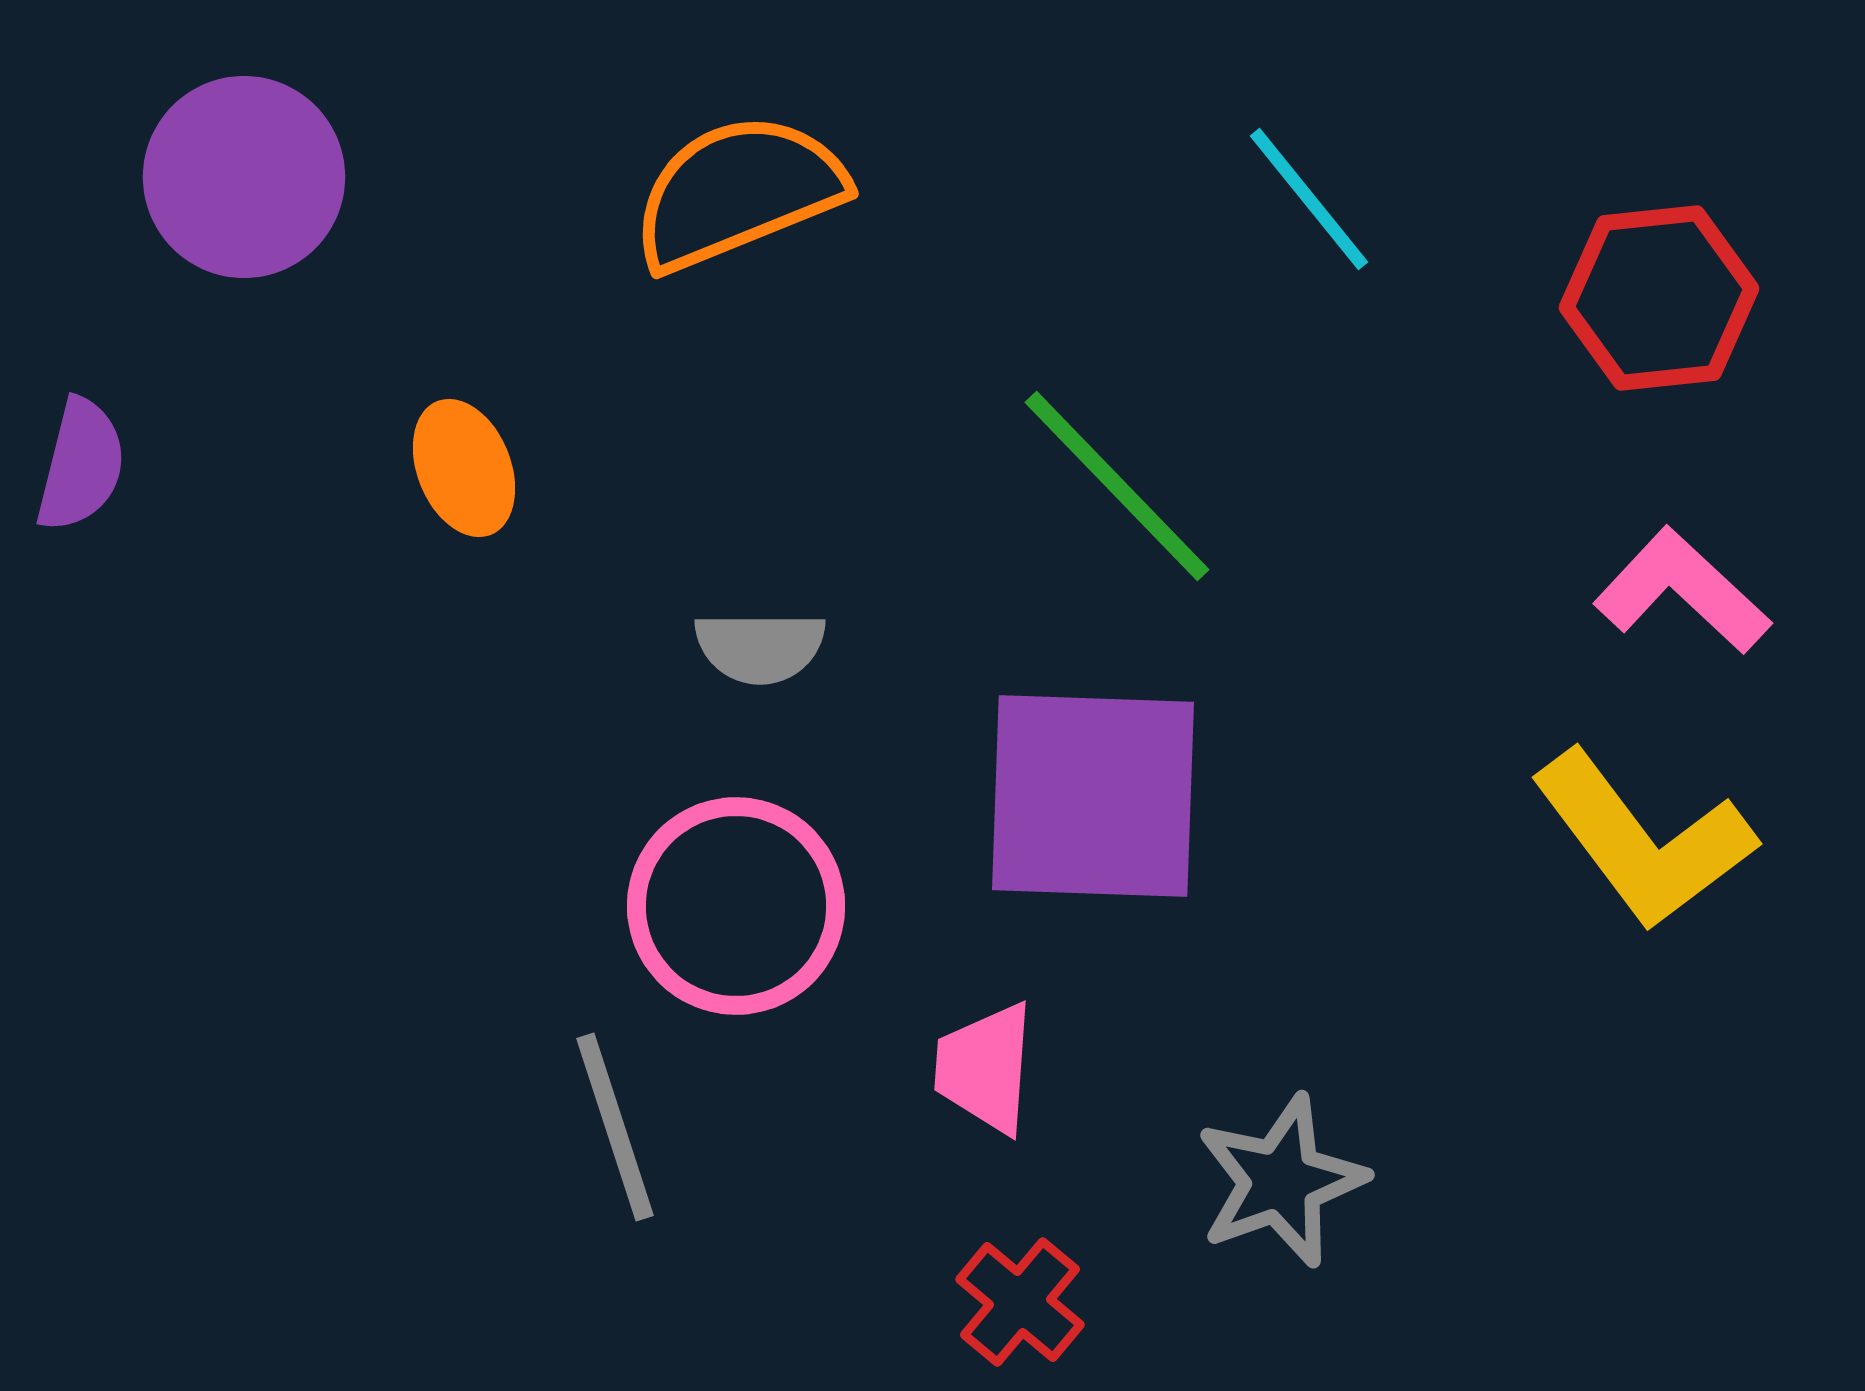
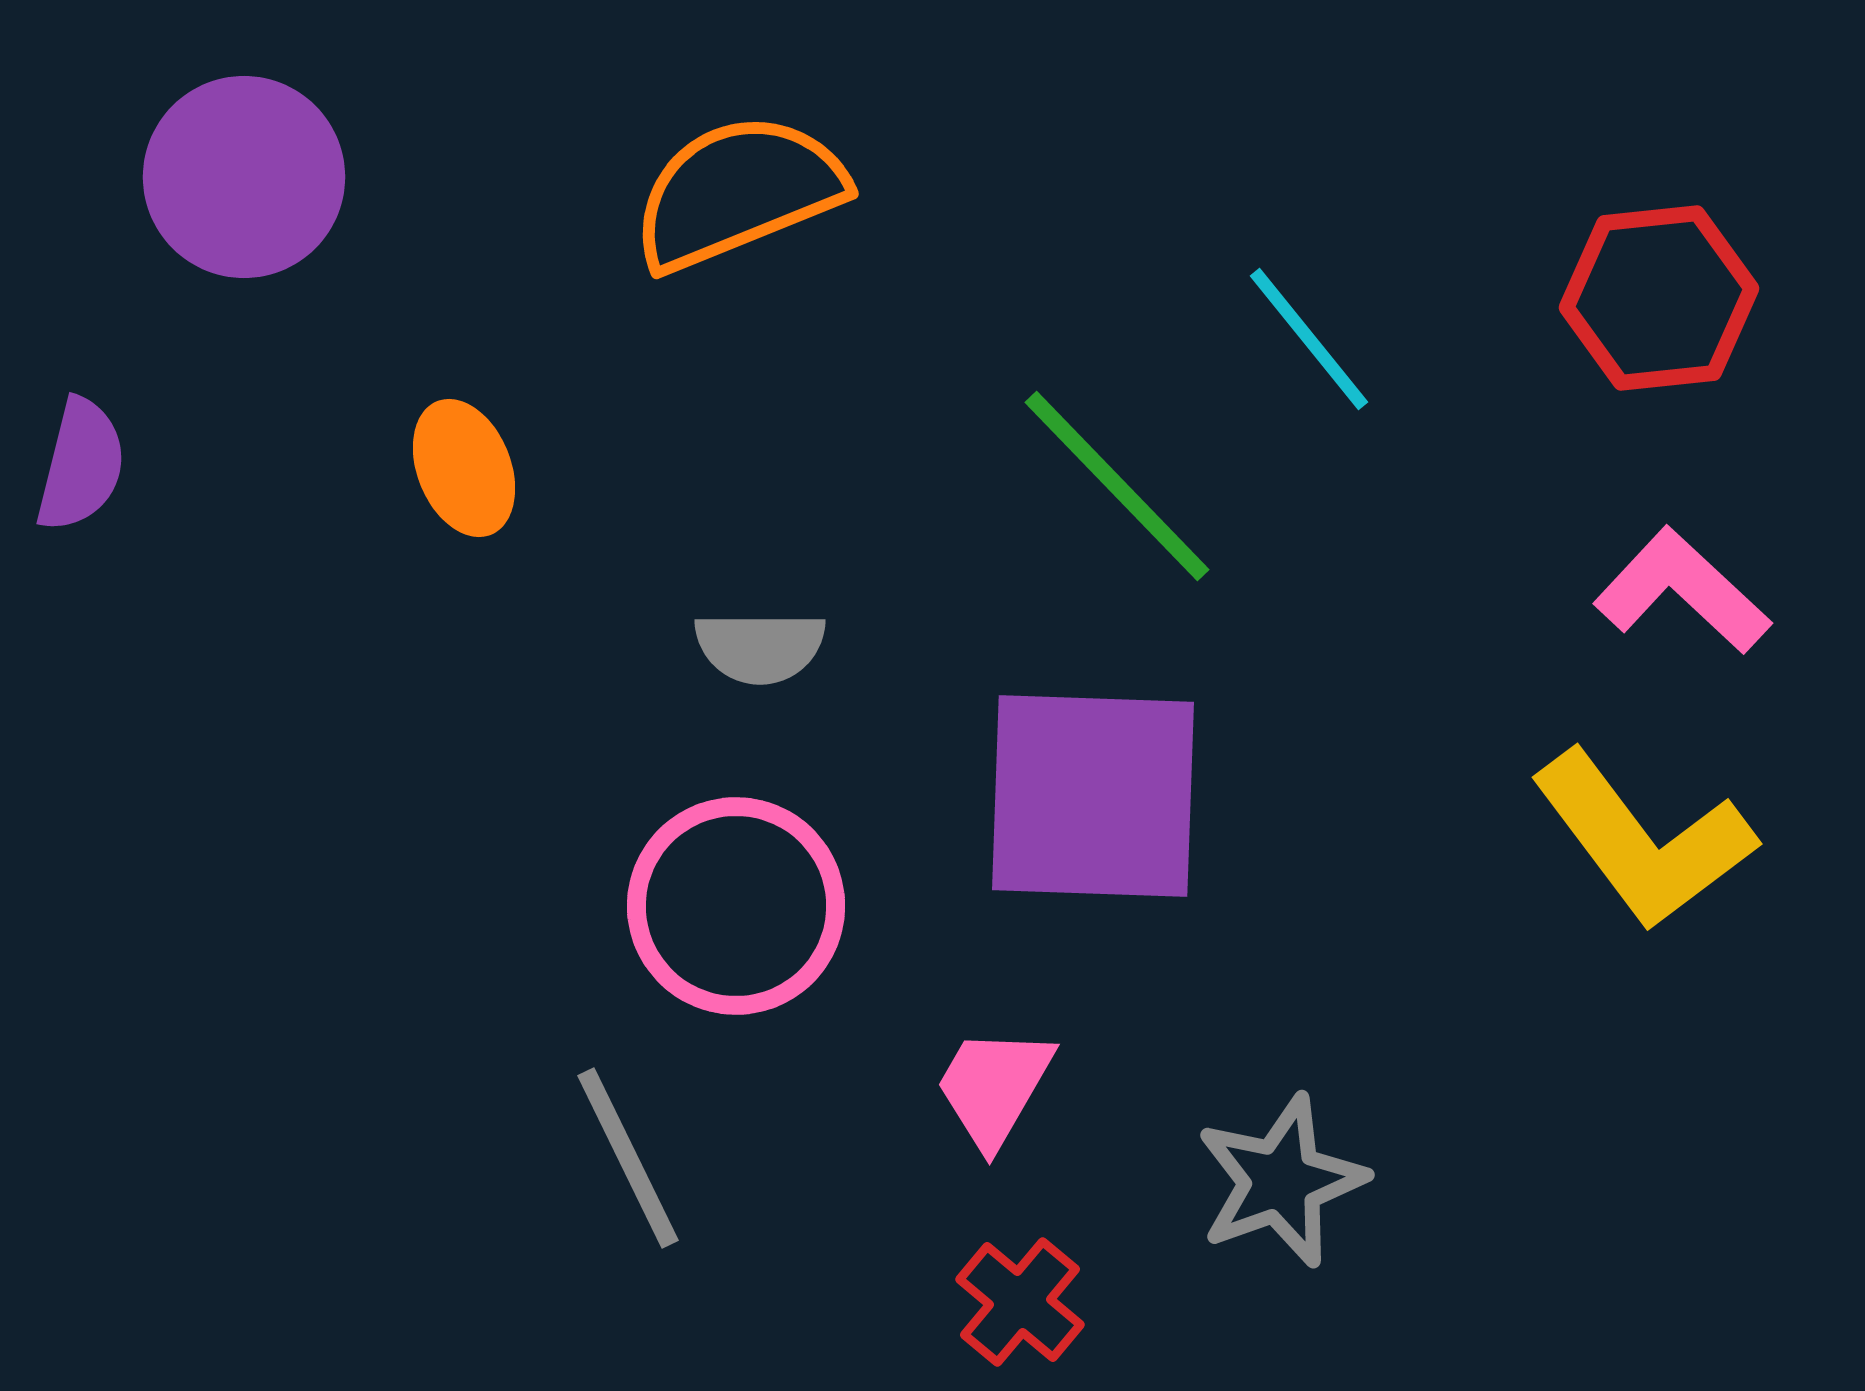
cyan line: moved 140 px down
pink trapezoid: moved 9 px right, 19 px down; rotated 26 degrees clockwise
gray line: moved 13 px right, 31 px down; rotated 8 degrees counterclockwise
